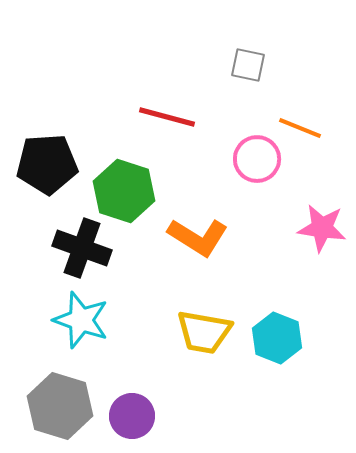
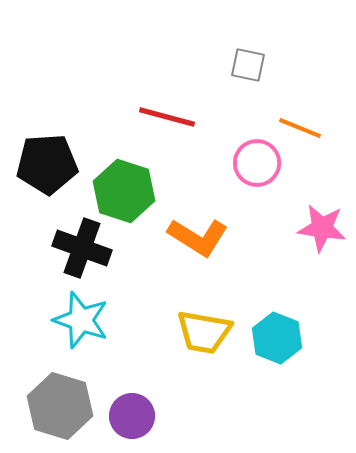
pink circle: moved 4 px down
